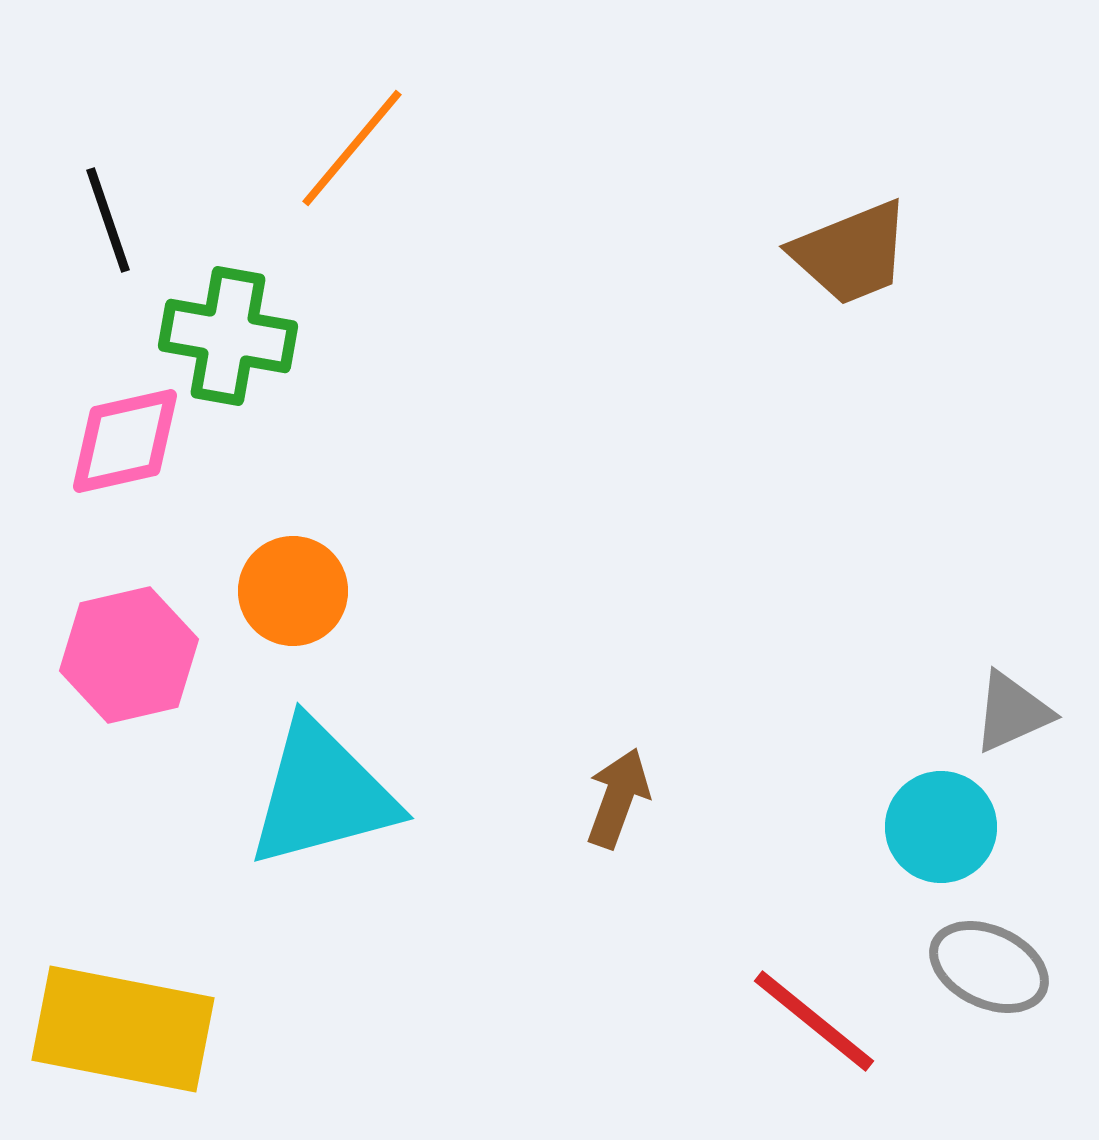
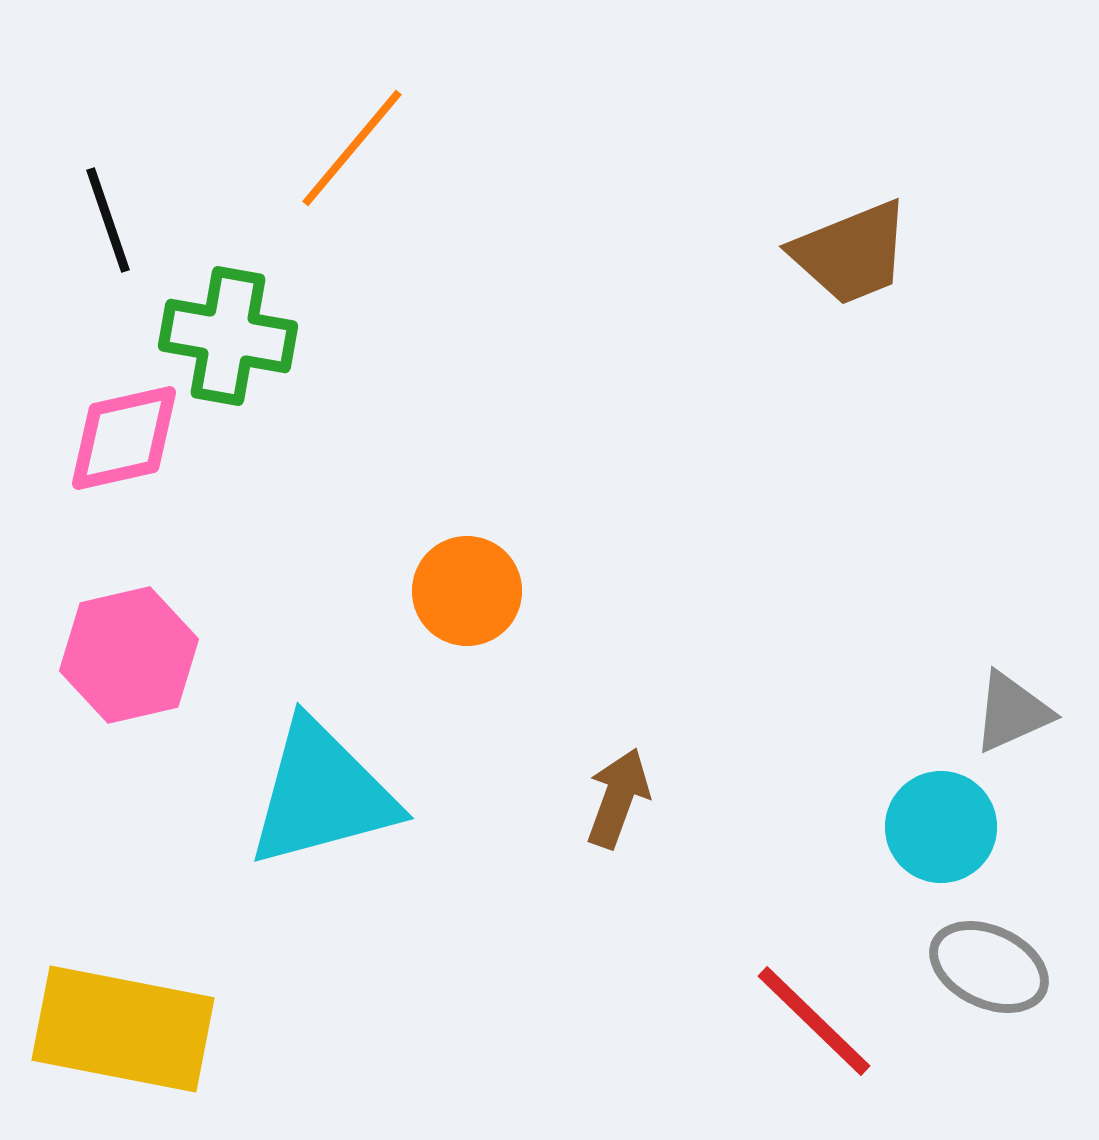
pink diamond: moved 1 px left, 3 px up
orange circle: moved 174 px right
red line: rotated 5 degrees clockwise
